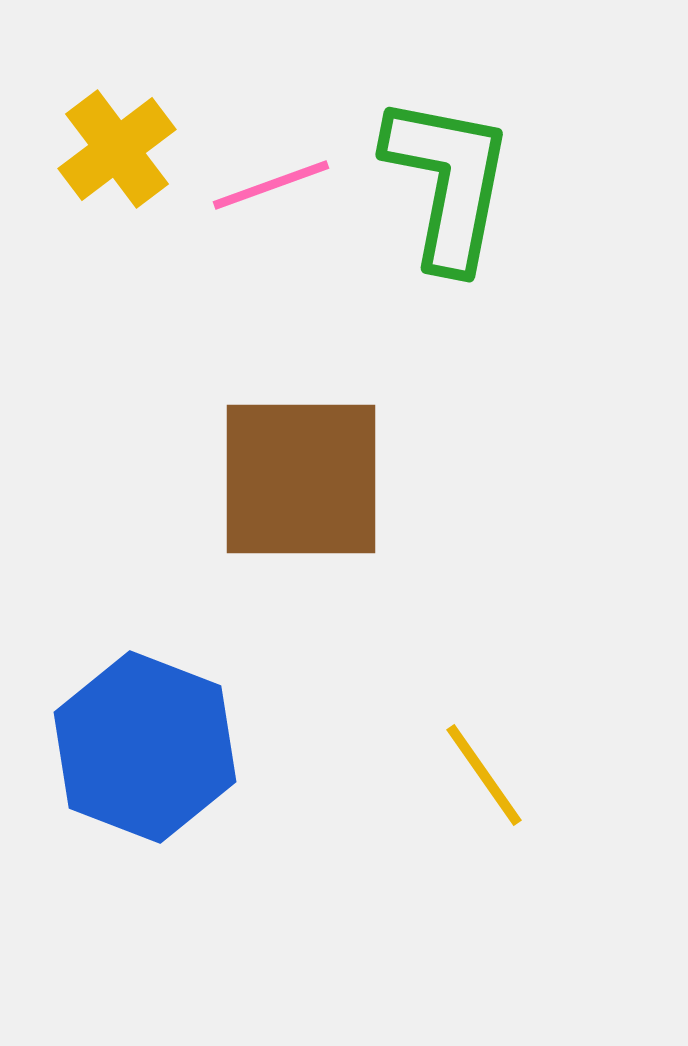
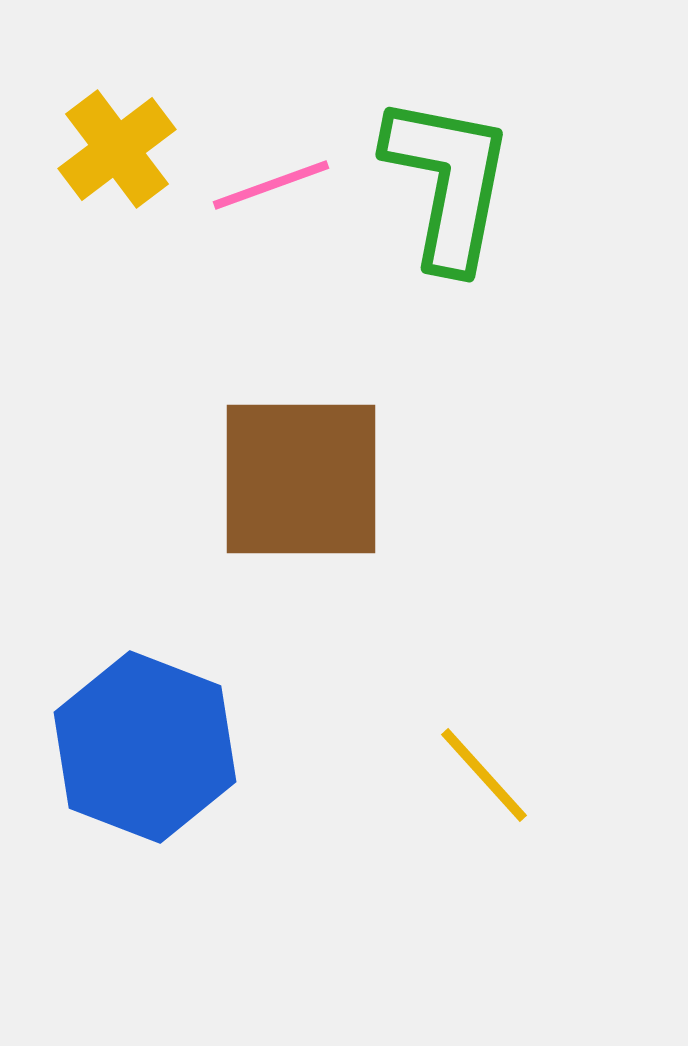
yellow line: rotated 7 degrees counterclockwise
